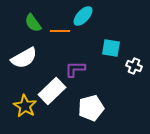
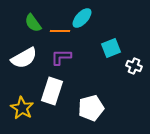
cyan ellipse: moved 1 px left, 2 px down
cyan square: rotated 30 degrees counterclockwise
purple L-shape: moved 14 px left, 12 px up
white rectangle: rotated 28 degrees counterclockwise
yellow star: moved 3 px left, 2 px down
